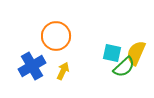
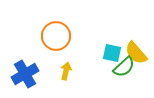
yellow semicircle: rotated 65 degrees counterclockwise
blue cross: moved 7 px left, 8 px down
yellow arrow: moved 3 px right; rotated 12 degrees counterclockwise
